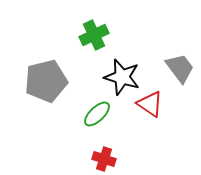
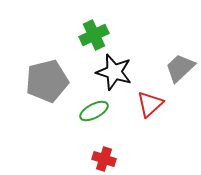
gray trapezoid: rotated 96 degrees counterclockwise
black star: moved 8 px left, 5 px up
gray pentagon: moved 1 px right
red triangle: rotated 44 degrees clockwise
green ellipse: moved 3 px left, 3 px up; rotated 16 degrees clockwise
